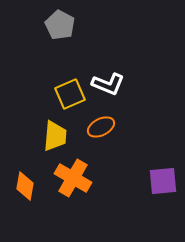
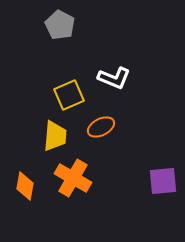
white L-shape: moved 6 px right, 6 px up
yellow square: moved 1 px left, 1 px down
